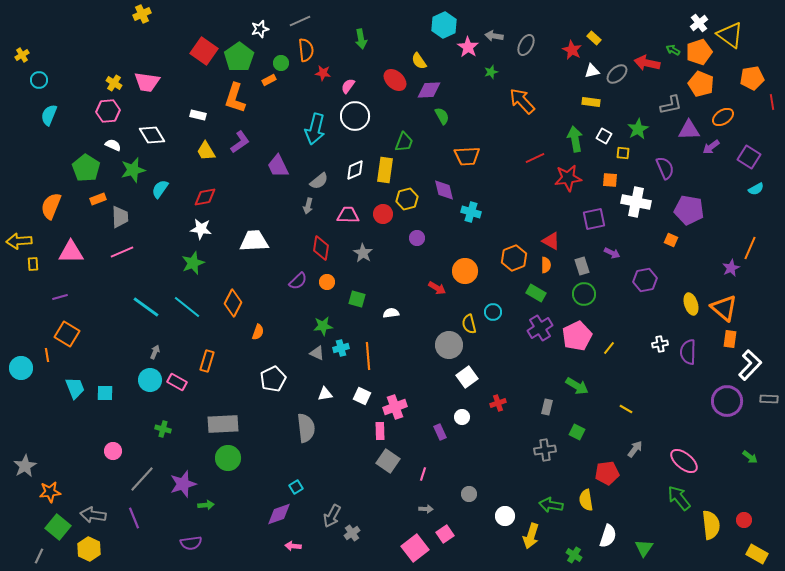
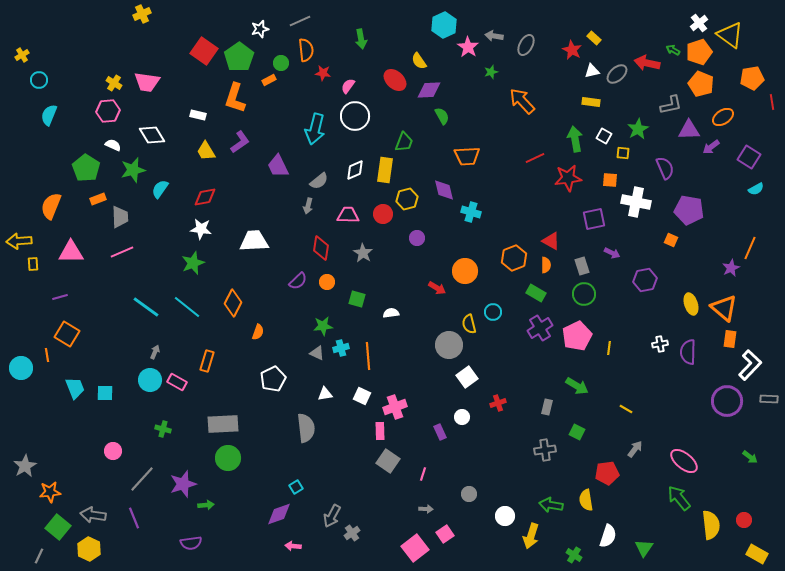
yellow line at (609, 348): rotated 32 degrees counterclockwise
